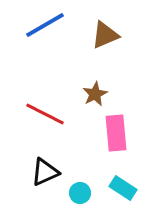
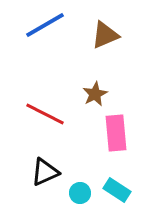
cyan rectangle: moved 6 px left, 2 px down
